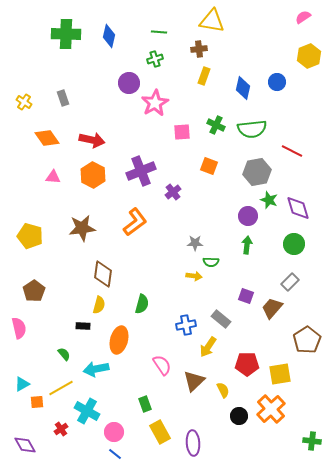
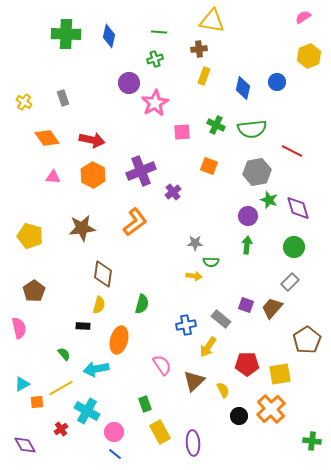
green circle at (294, 244): moved 3 px down
purple square at (246, 296): moved 9 px down
